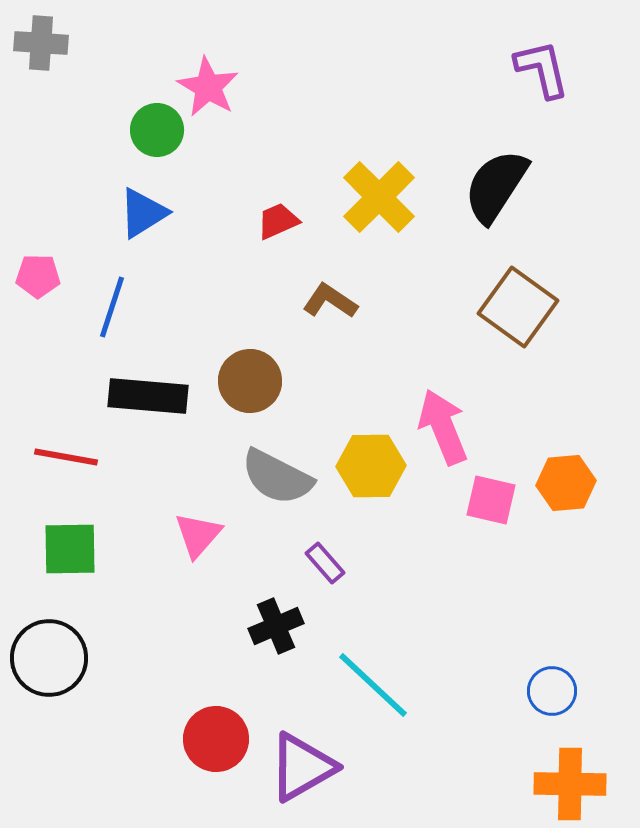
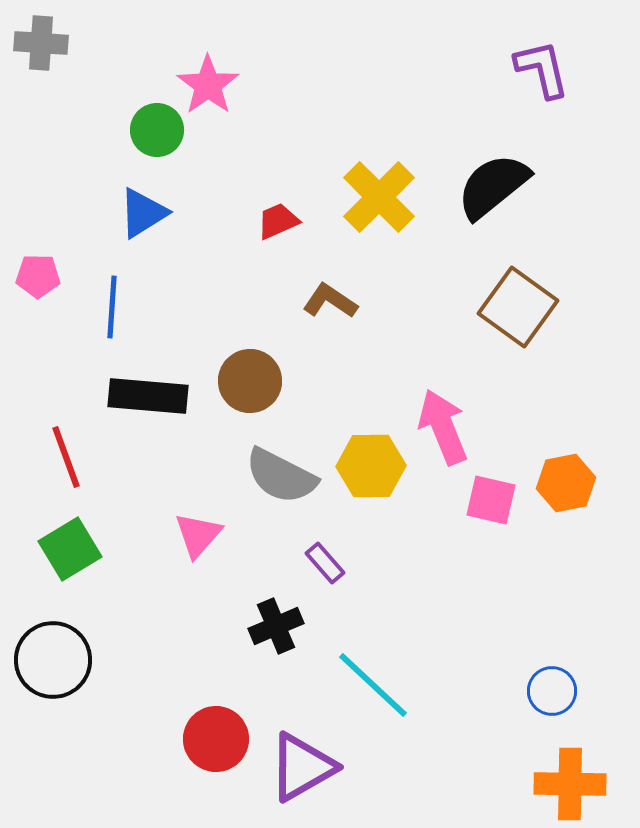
pink star: moved 2 px up; rotated 6 degrees clockwise
black semicircle: moved 3 px left; rotated 18 degrees clockwise
blue line: rotated 14 degrees counterclockwise
red line: rotated 60 degrees clockwise
gray semicircle: moved 4 px right, 1 px up
orange hexagon: rotated 6 degrees counterclockwise
green square: rotated 30 degrees counterclockwise
black circle: moved 4 px right, 2 px down
